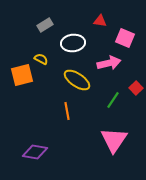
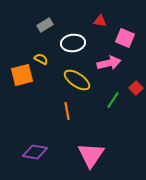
pink triangle: moved 23 px left, 15 px down
